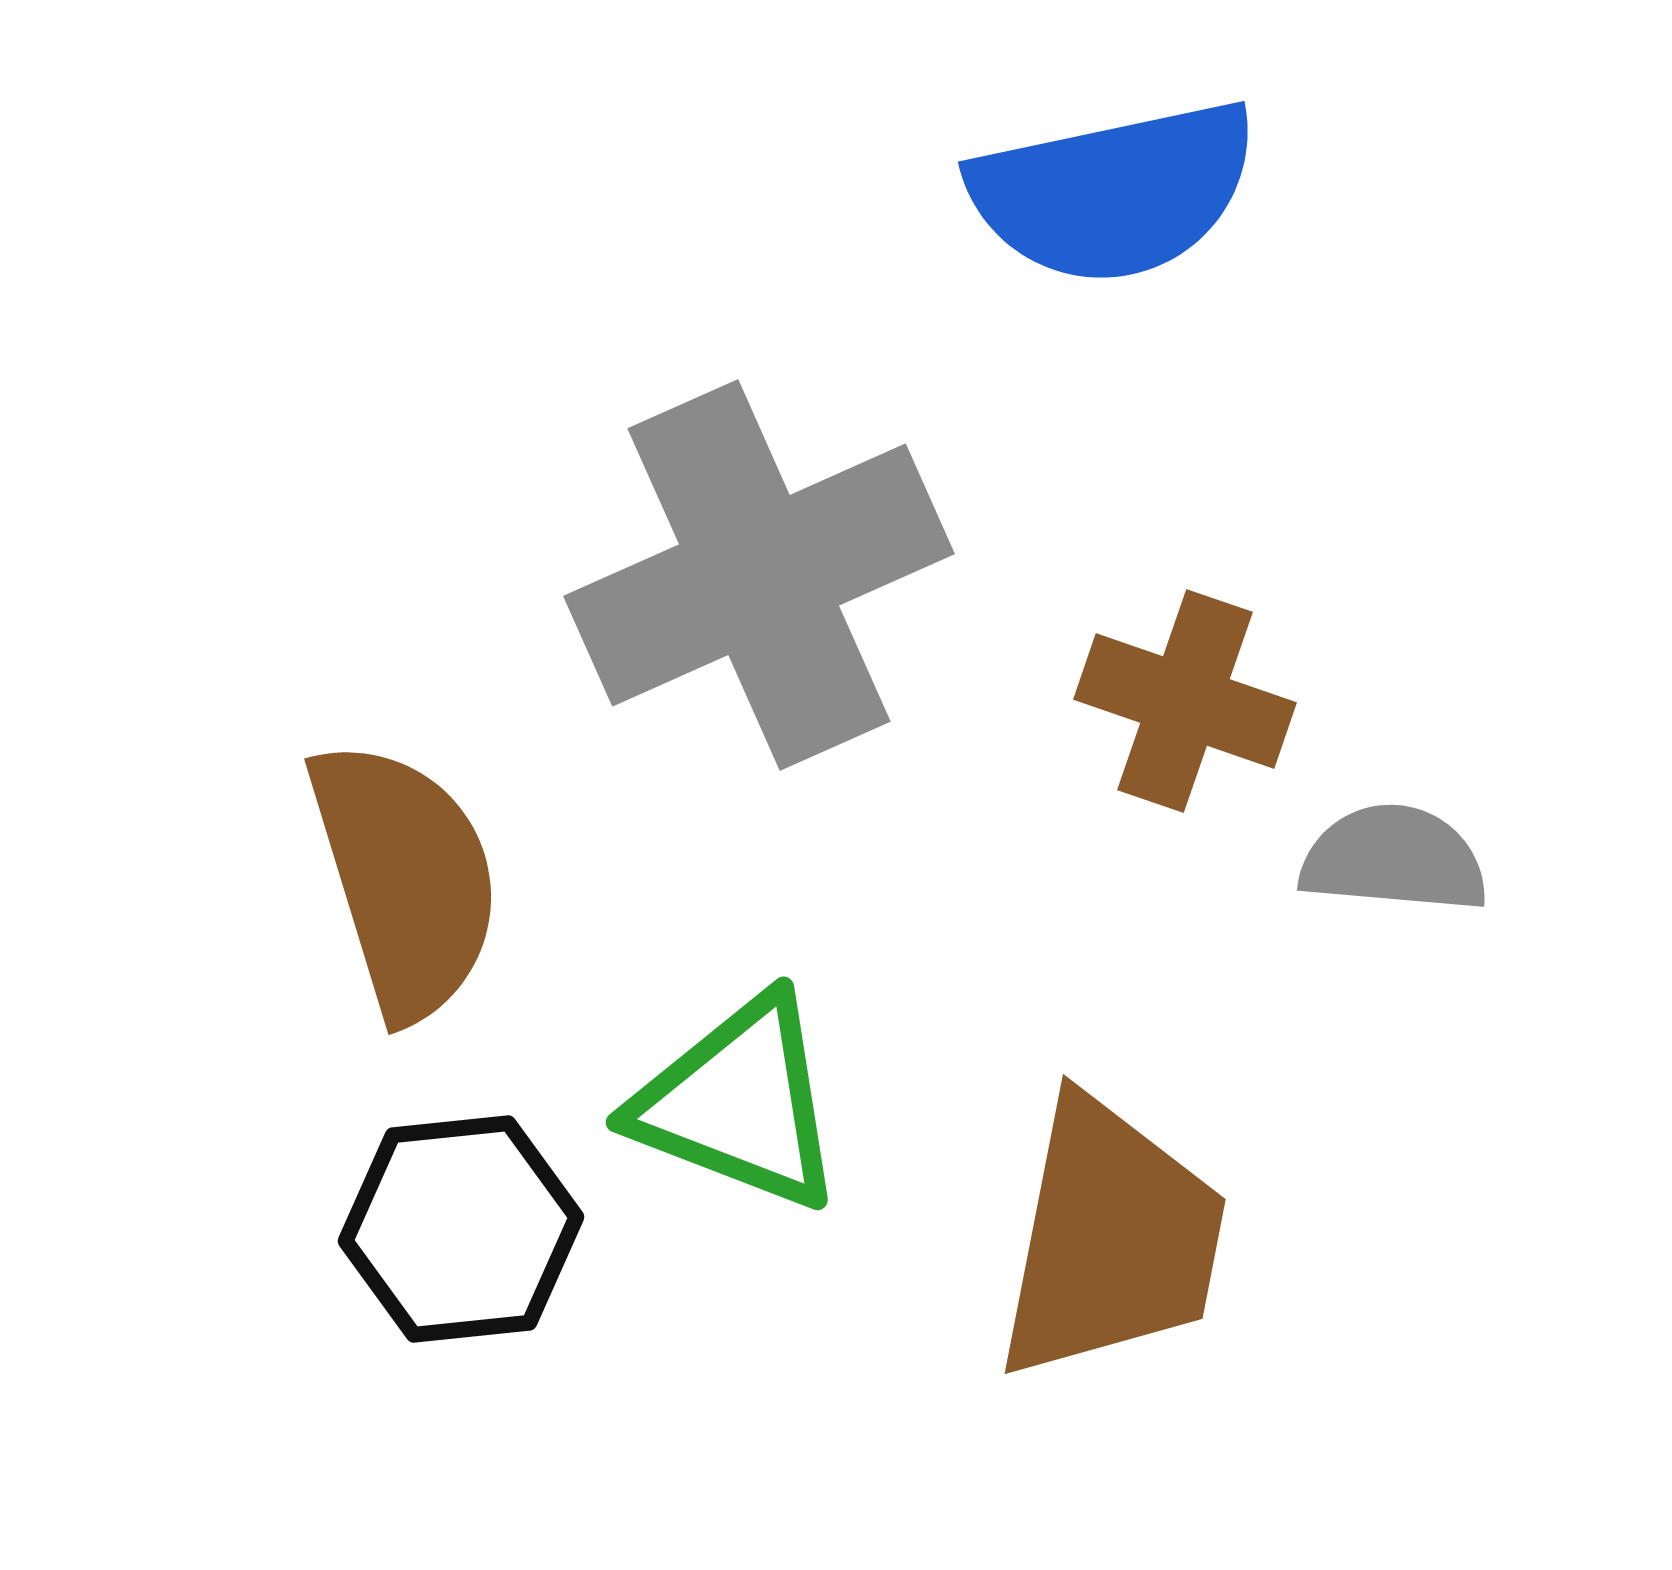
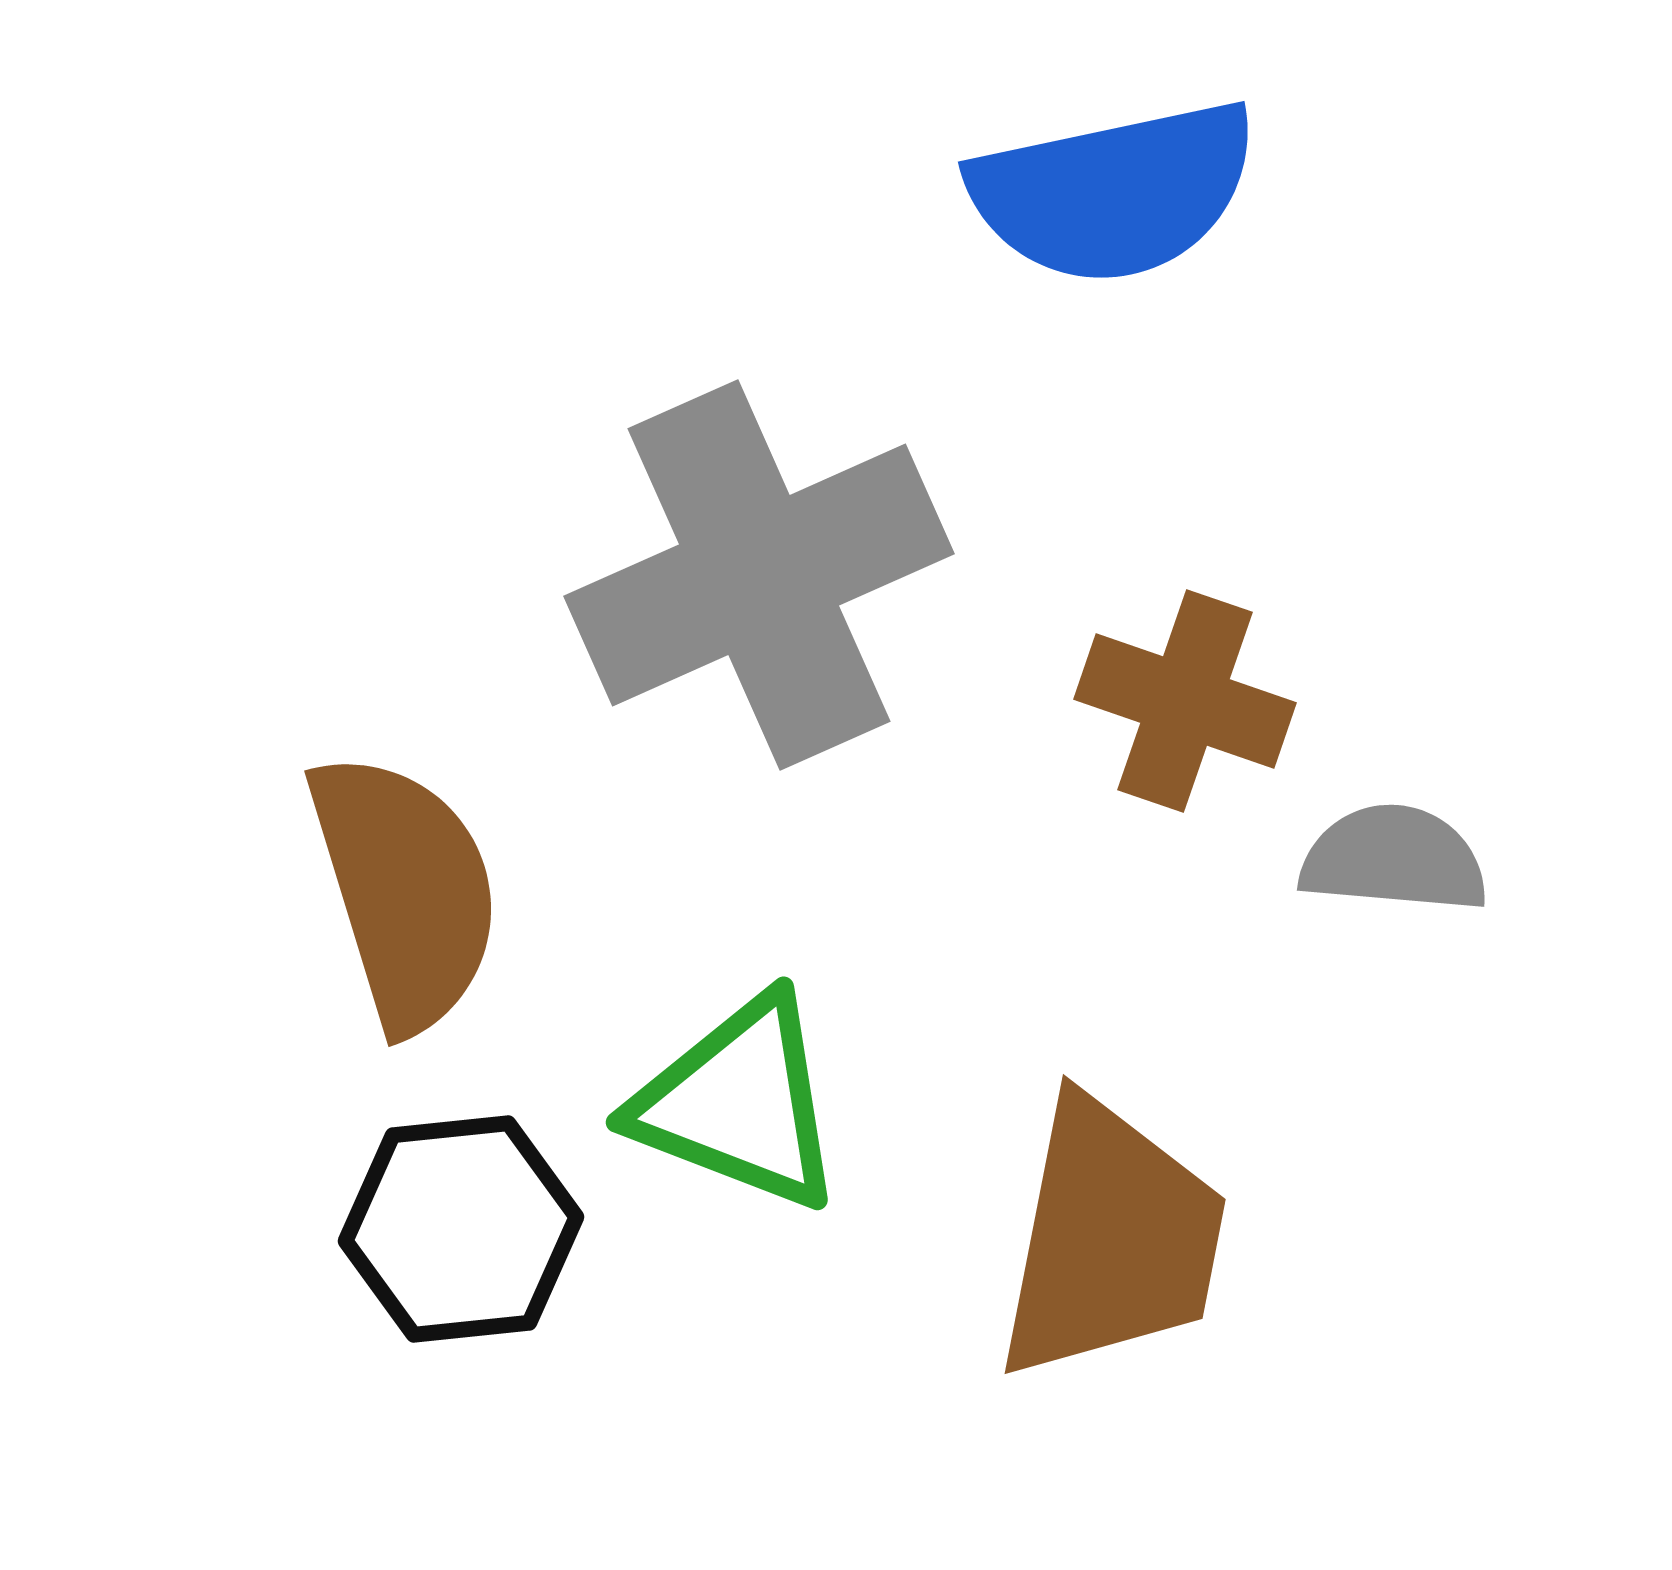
brown semicircle: moved 12 px down
